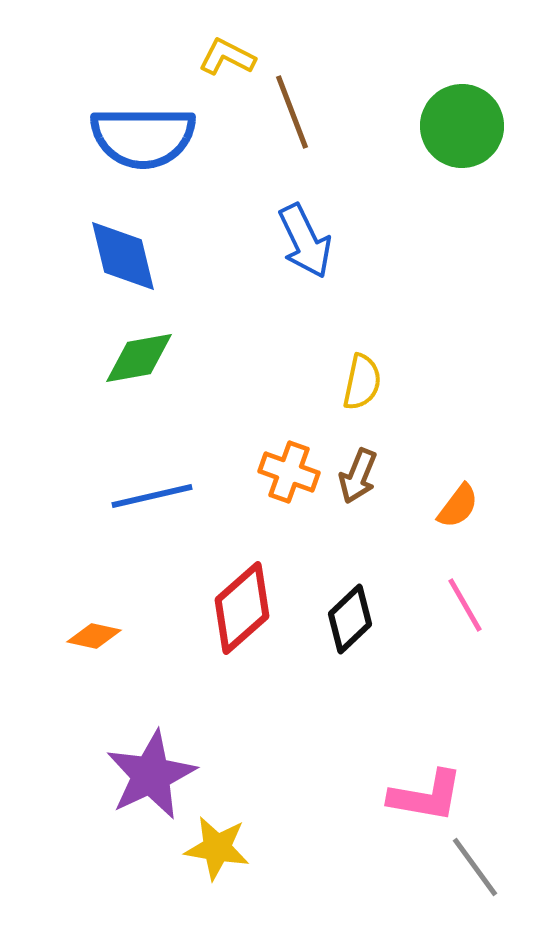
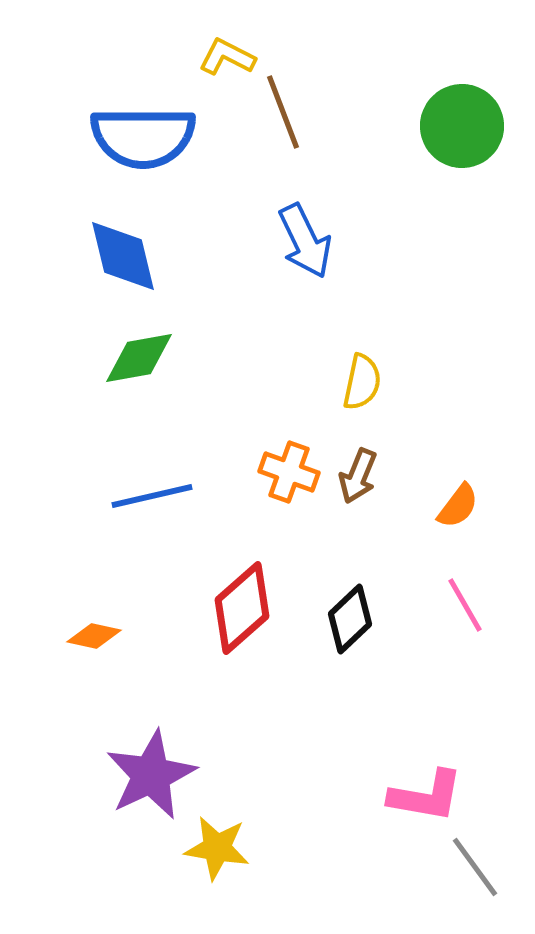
brown line: moved 9 px left
